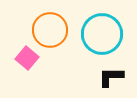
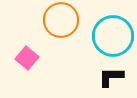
orange circle: moved 11 px right, 10 px up
cyan circle: moved 11 px right, 2 px down
